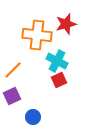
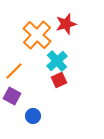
orange cross: rotated 36 degrees clockwise
cyan cross: rotated 20 degrees clockwise
orange line: moved 1 px right, 1 px down
purple square: rotated 36 degrees counterclockwise
blue circle: moved 1 px up
